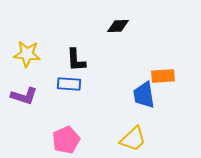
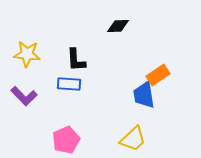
orange rectangle: moved 5 px left, 1 px up; rotated 30 degrees counterclockwise
purple L-shape: rotated 28 degrees clockwise
